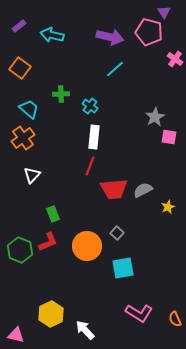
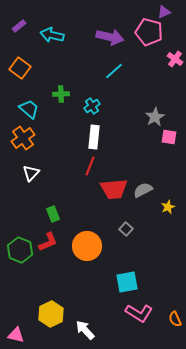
purple triangle: rotated 40 degrees clockwise
cyan line: moved 1 px left, 2 px down
cyan cross: moved 2 px right; rotated 21 degrees clockwise
white triangle: moved 1 px left, 2 px up
gray square: moved 9 px right, 4 px up
cyan square: moved 4 px right, 14 px down
